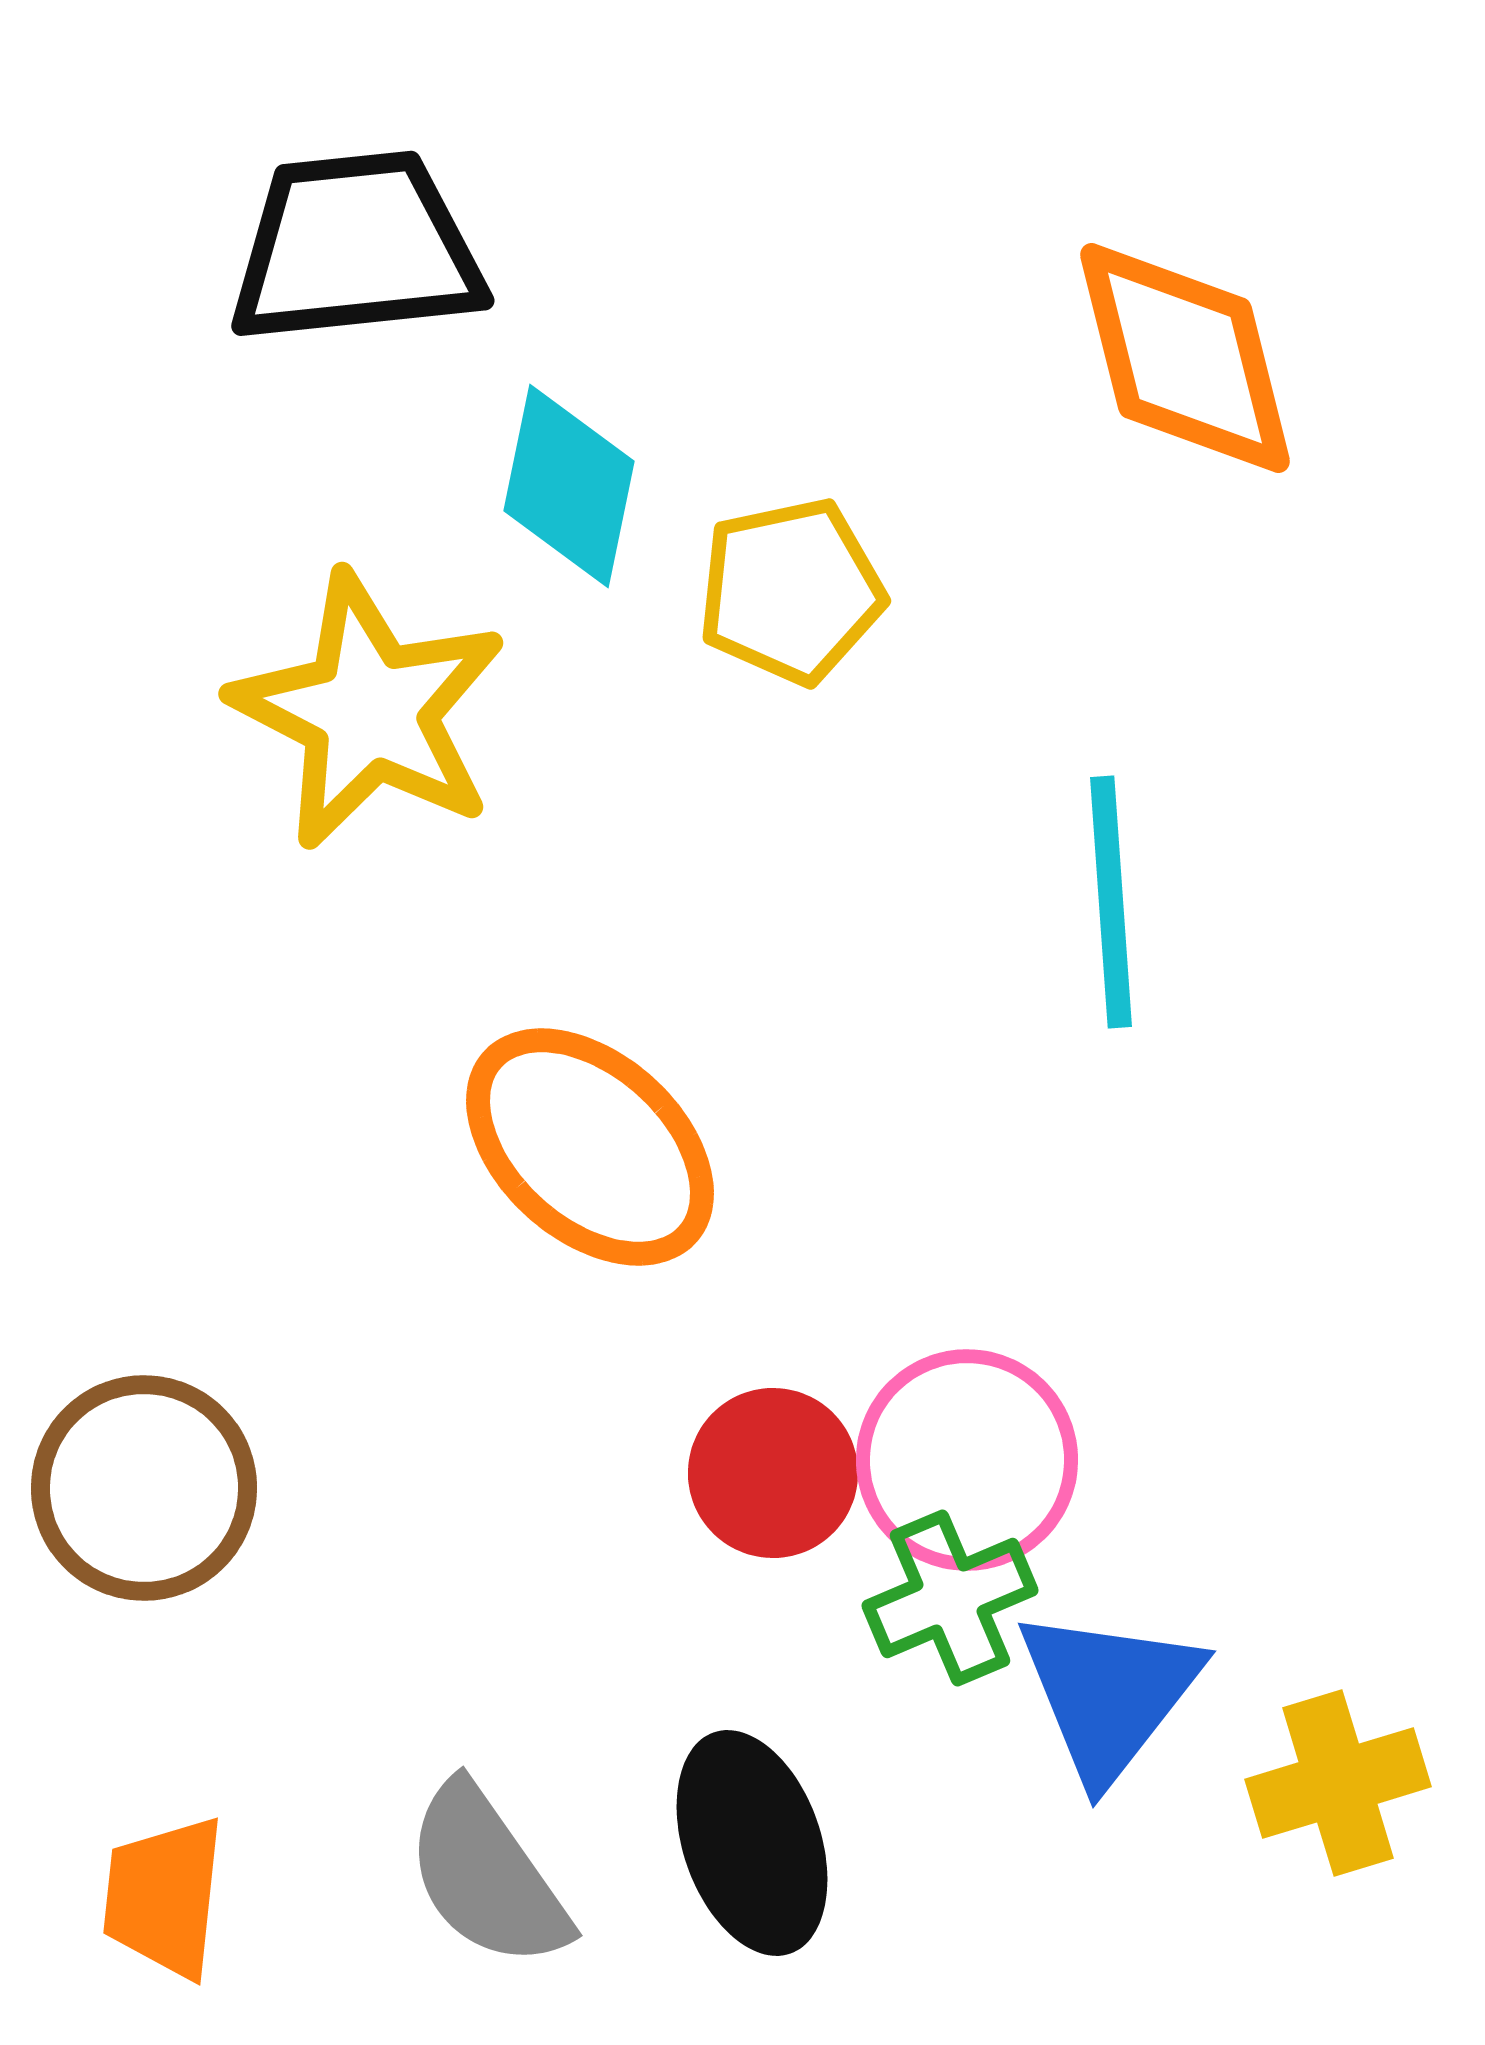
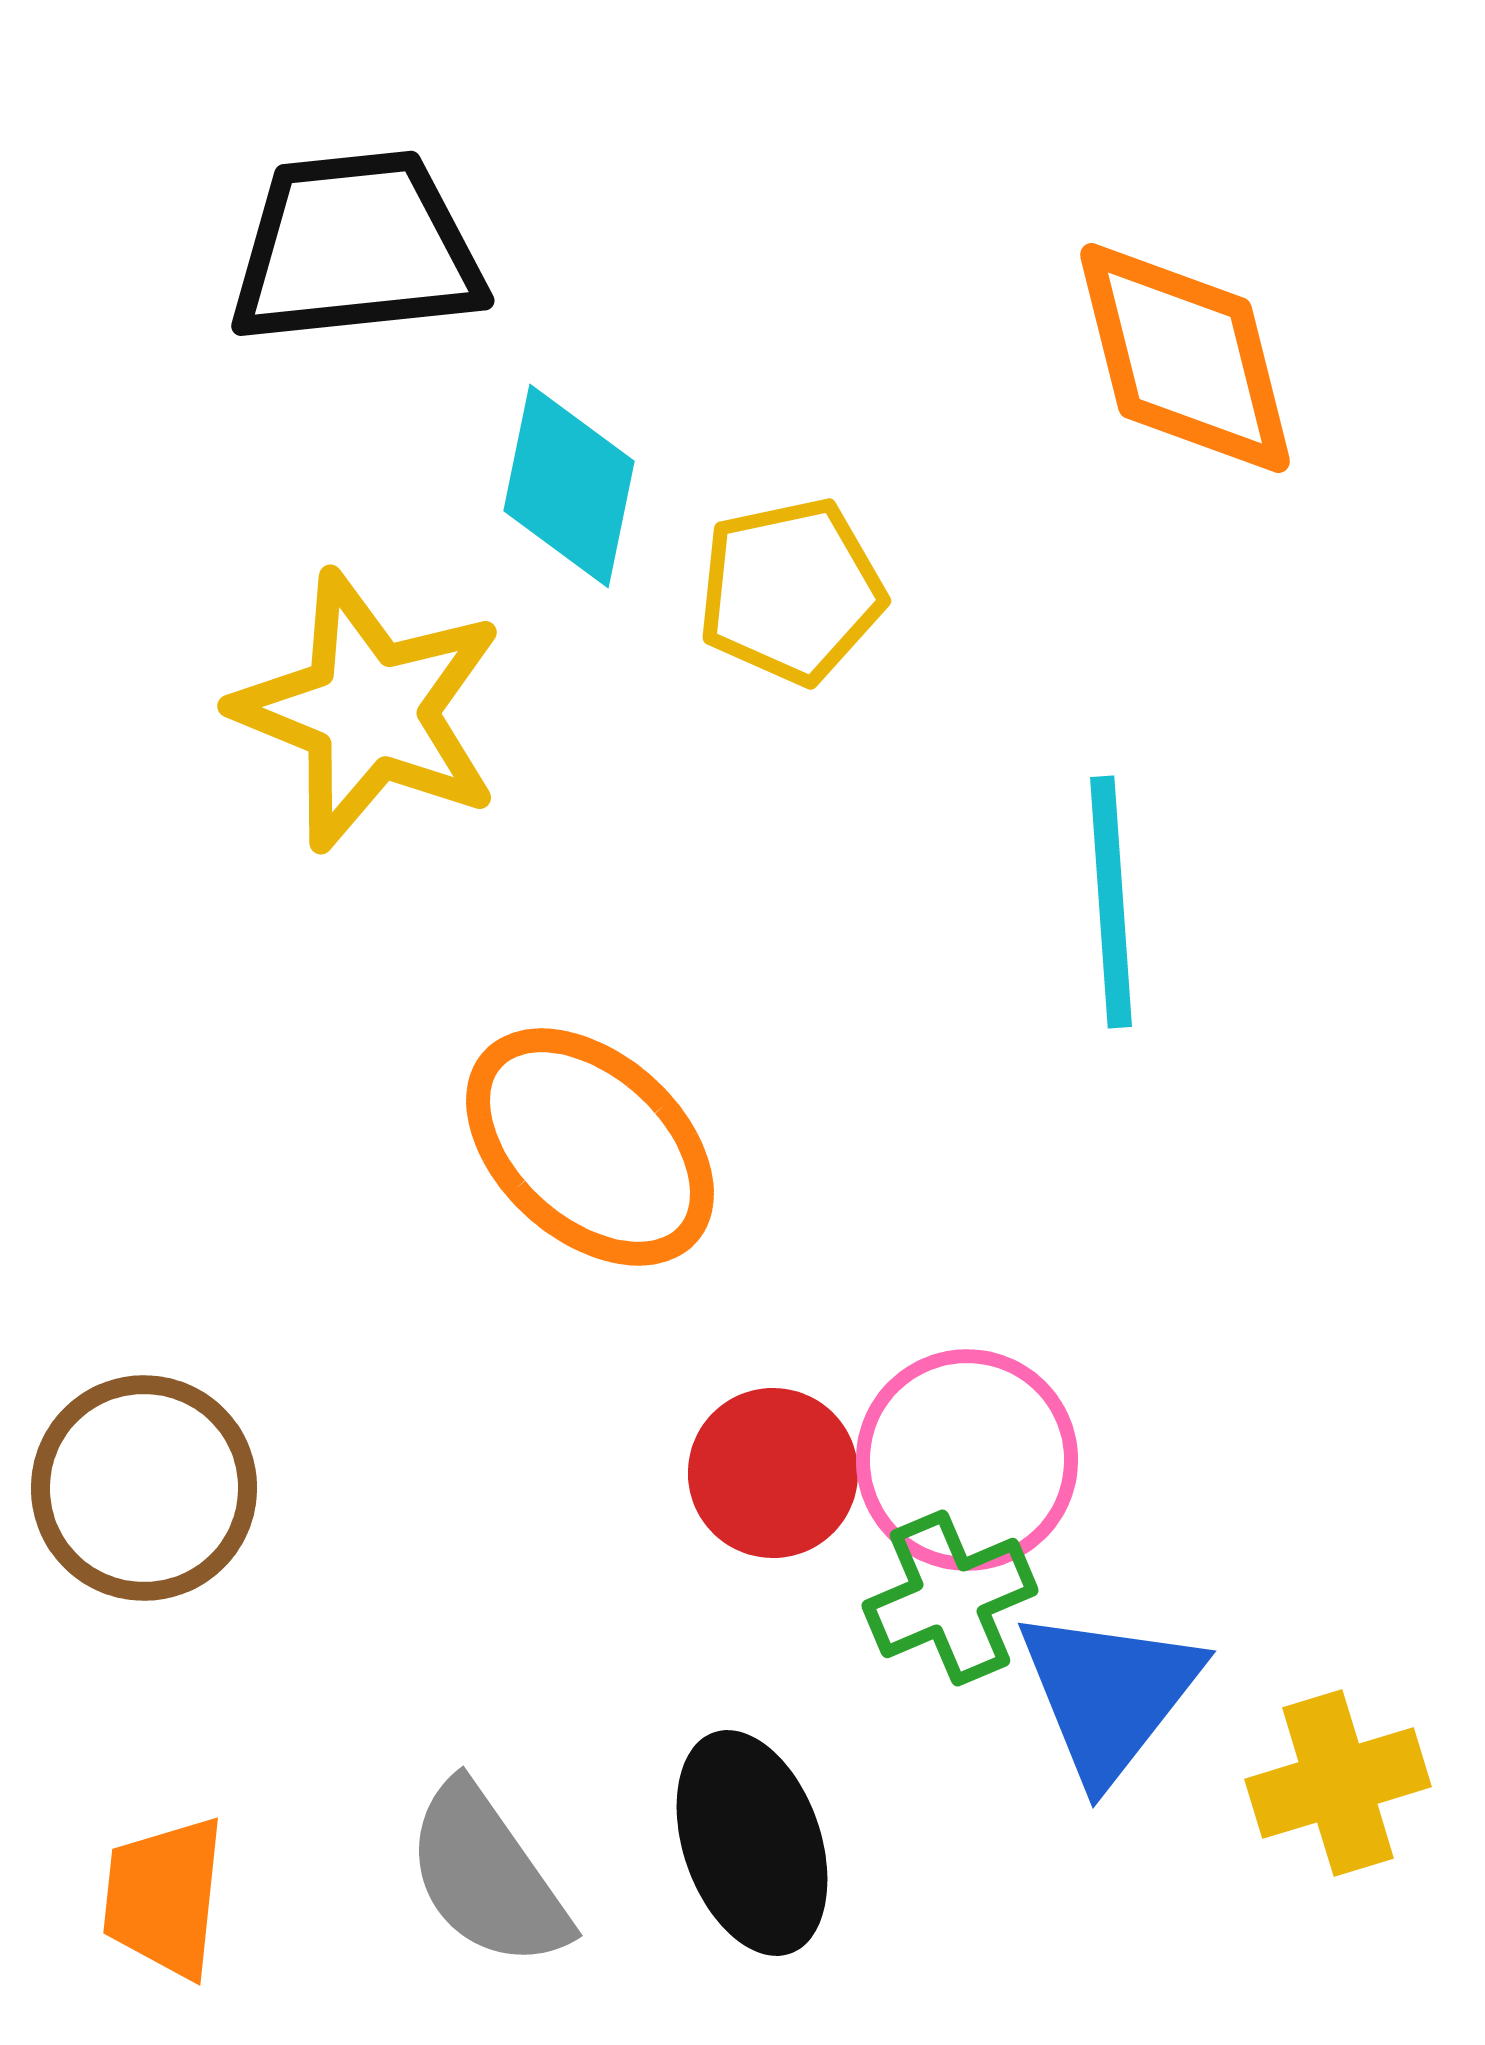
yellow star: rotated 5 degrees counterclockwise
